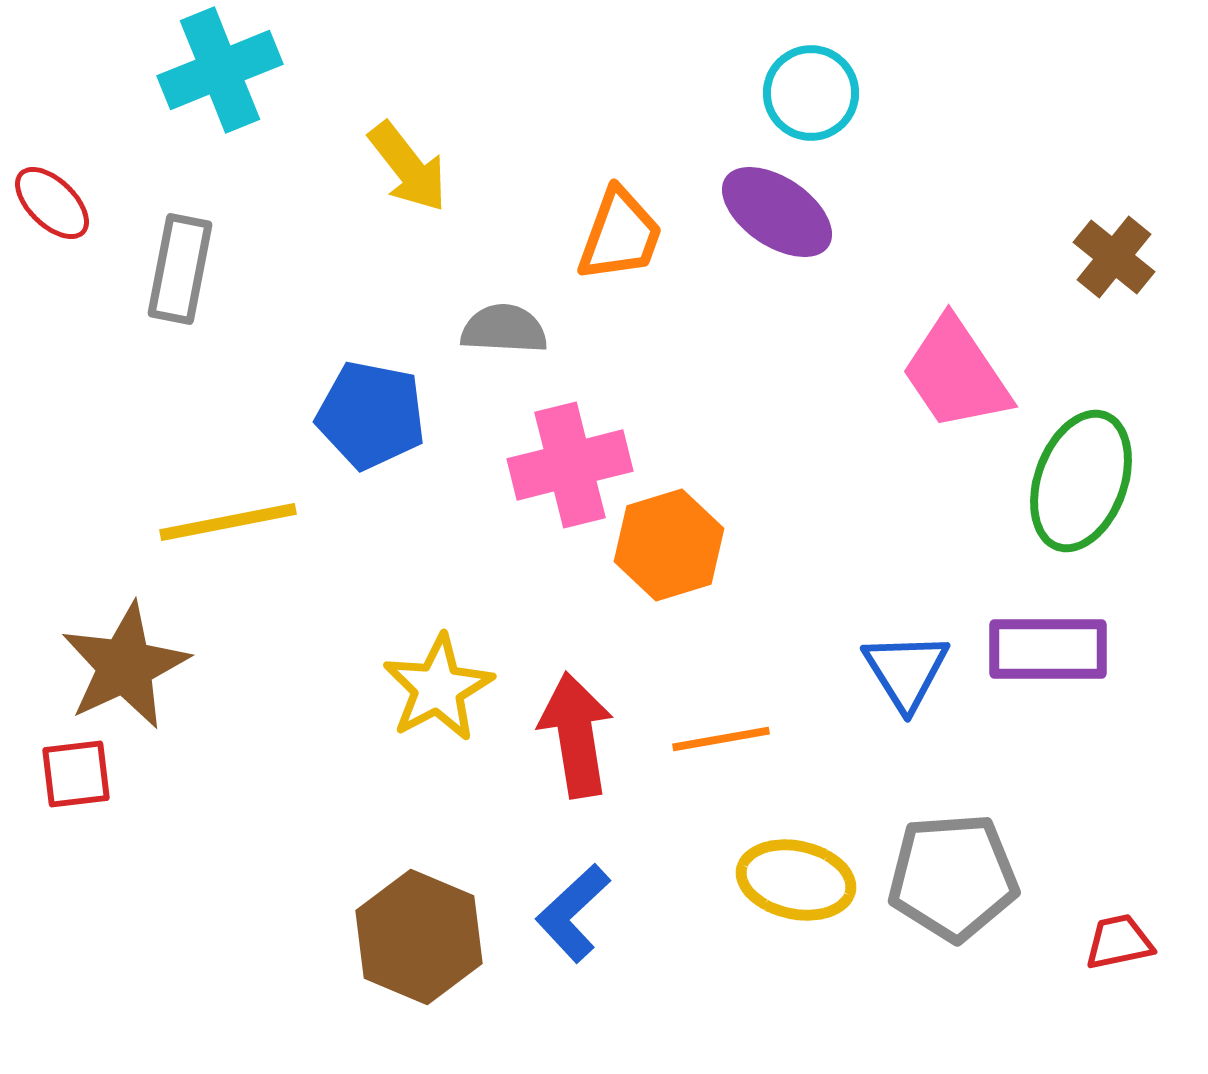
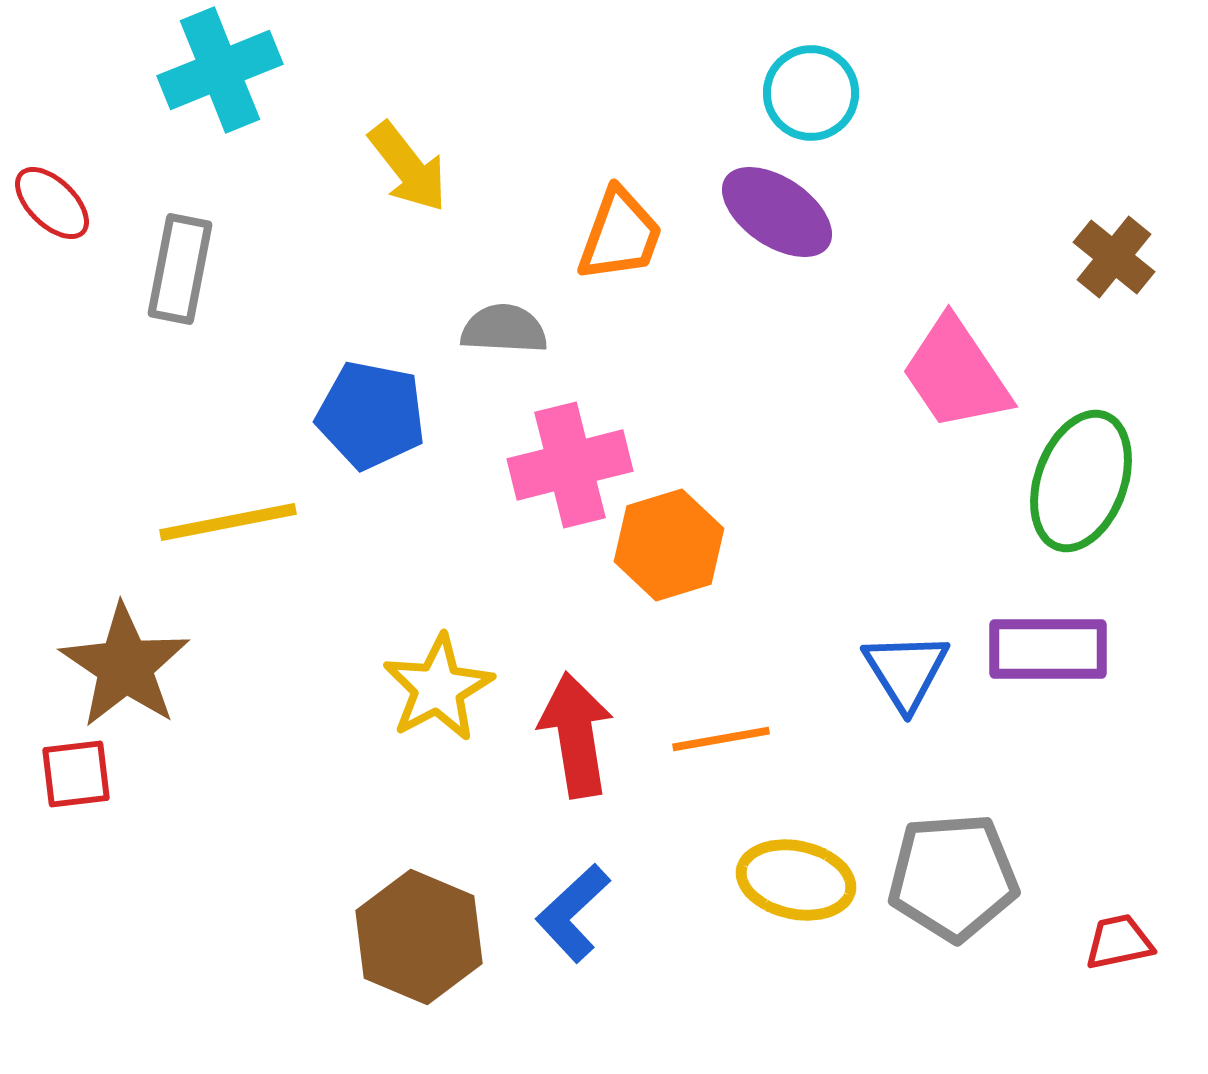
brown star: rotated 13 degrees counterclockwise
